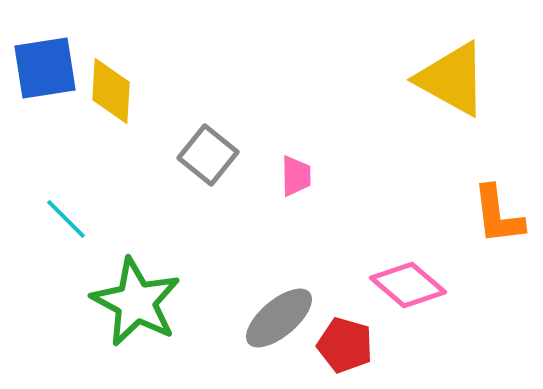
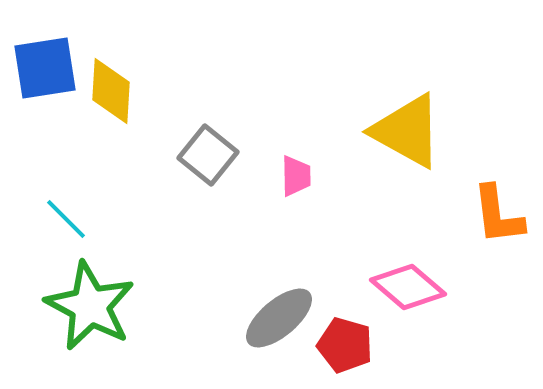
yellow triangle: moved 45 px left, 52 px down
pink diamond: moved 2 px down
green star: moved 46 px left, 4 px down
